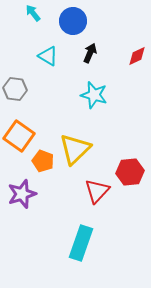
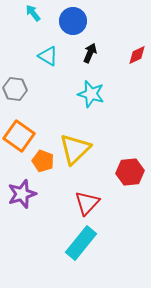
red diamond: moved 1 px up
cyan star: moved 3 px left, 1 px up
red triangle: moved 10 px left, 12 px down
cyan rectangle: rotated 20 degrees clockwise
